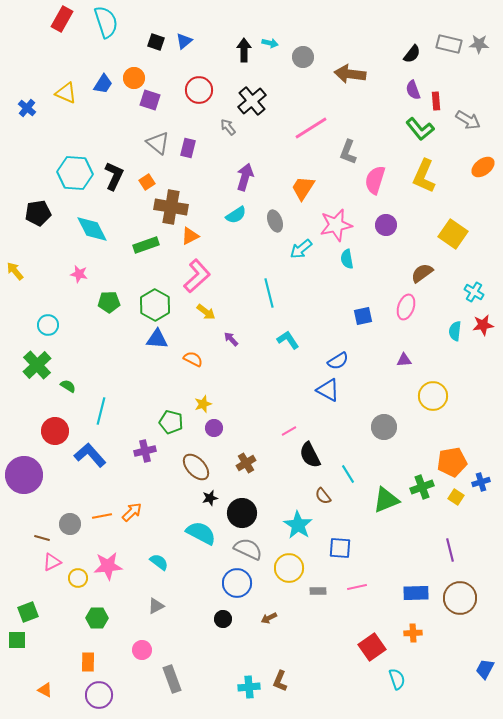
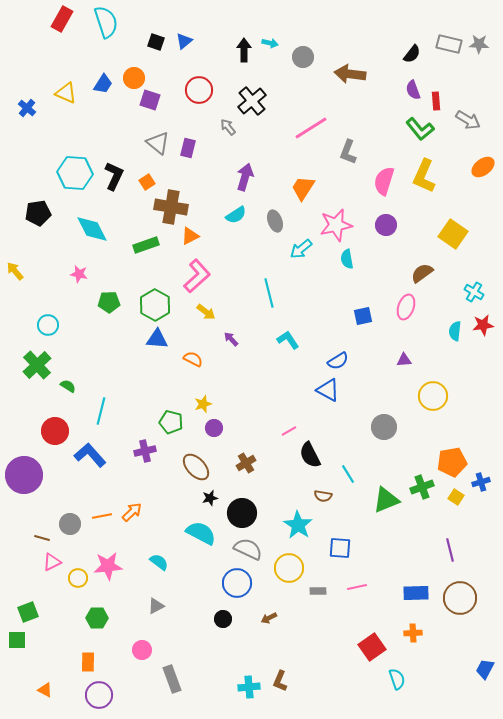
pink semicircle at (375, 180): moved 9 px right, 1 px down
brown semicircle at (323, 496): rotated 42 degrees counterclockwise
